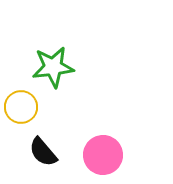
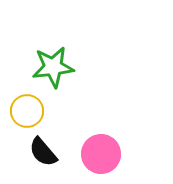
yellow circle: moved 6 px right, 4 px down
pink circle: moved 2 px left, 1 px up
